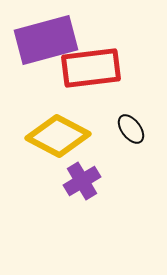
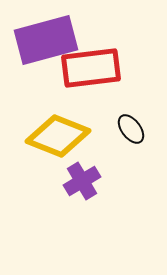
yellow diamond: rotated 6 degrees counterclockwise
